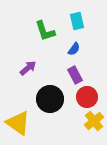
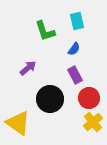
red circle: moved 2 px right, 1 px down
yellow cross: moved 1 px left, 1 px down
